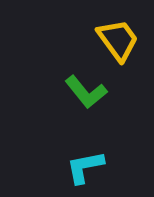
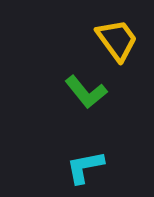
yellow trapezoid: moved 1 px left
